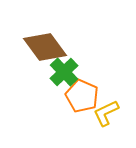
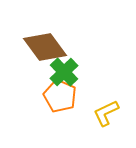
orange pentagon: moved 22 px left
